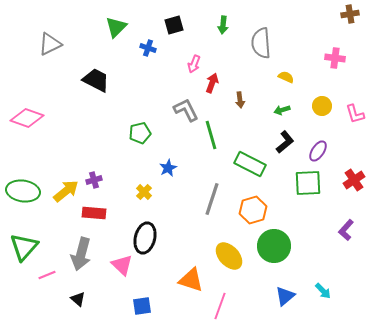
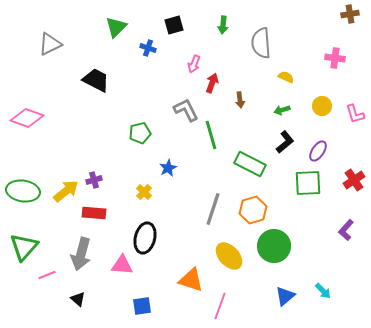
gray line at (212, 199): moved 1 px right, 10 px down
pink triangle at (122, 265): rotated 40 degrees counterclockwise
